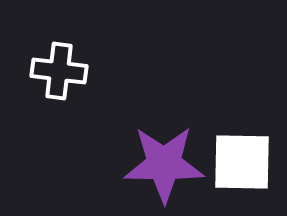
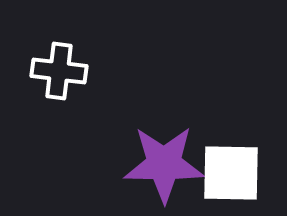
white square: moved 11 px left, 11 px down
